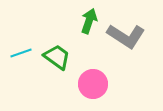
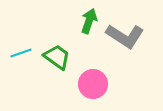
gray L-shape: moved 1 px left
